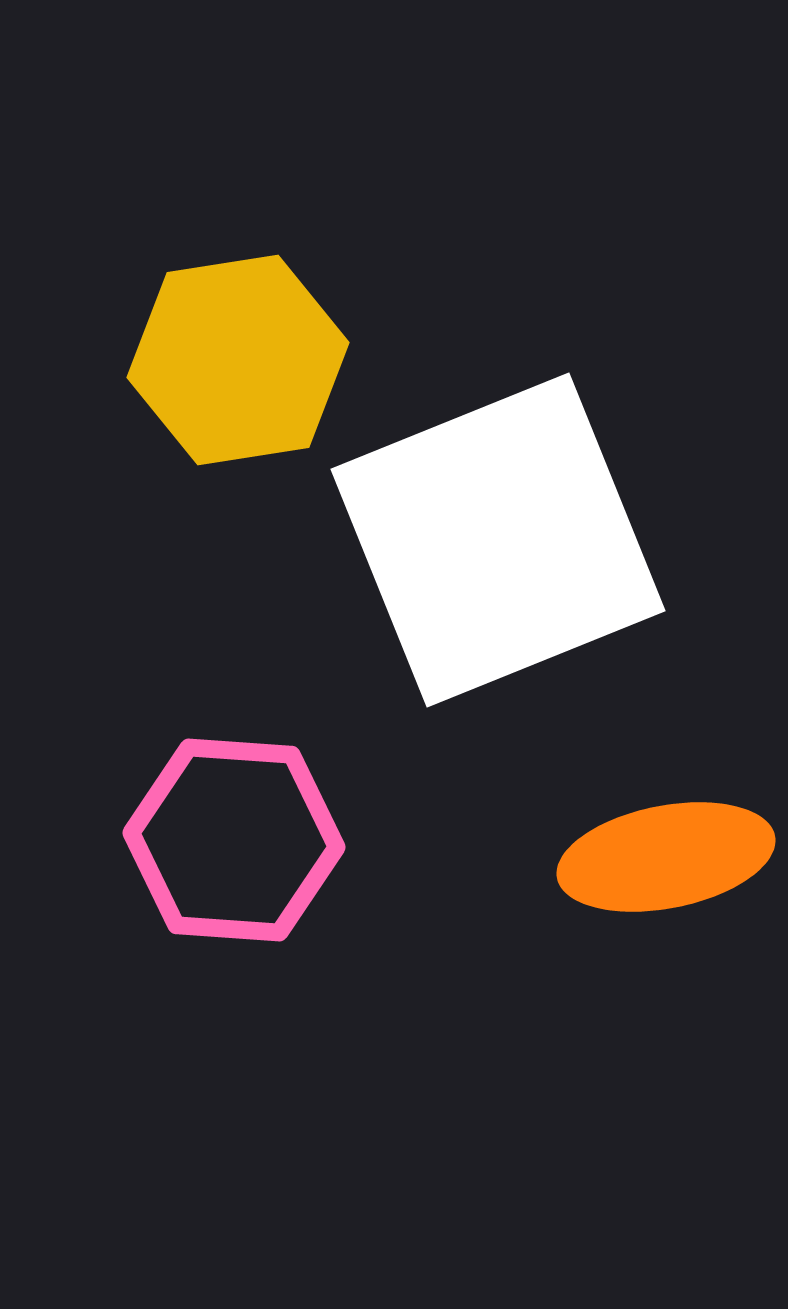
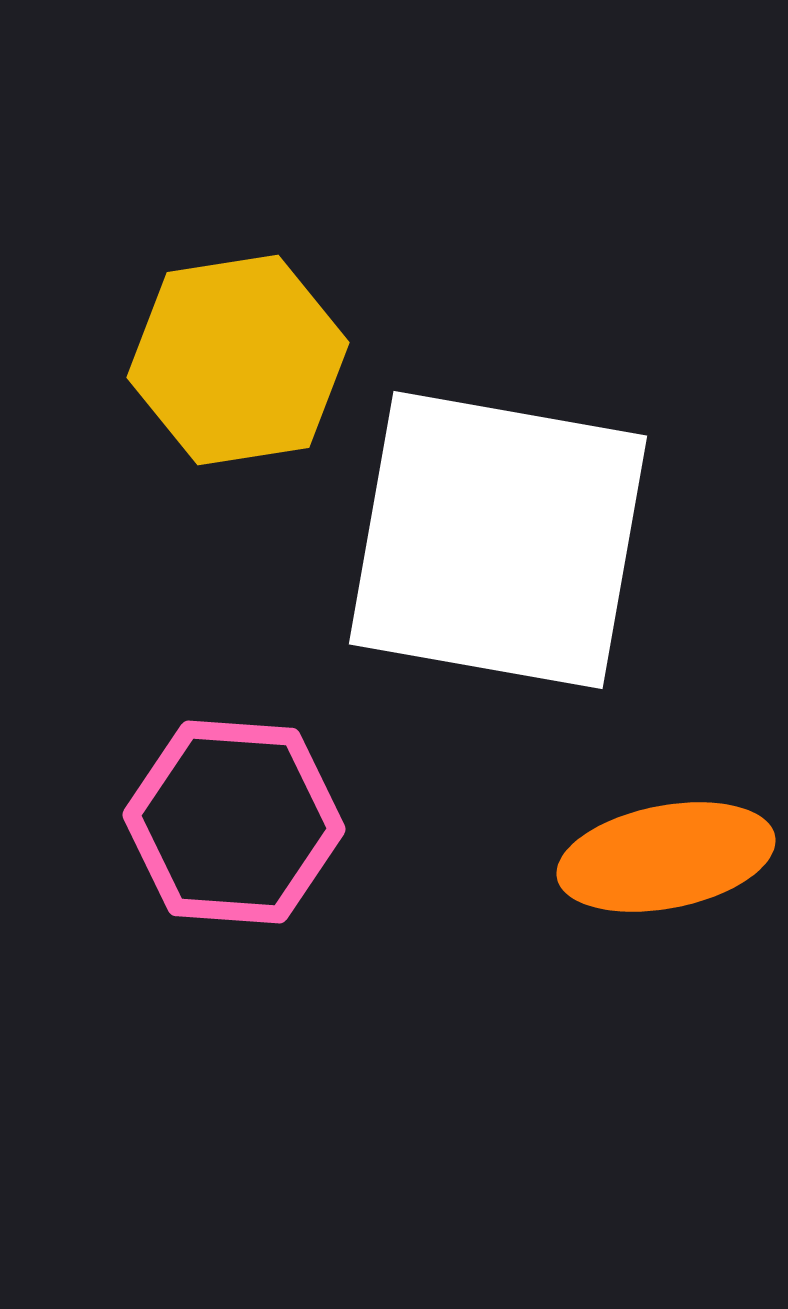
white square: rotated 32 degrees clockwise
pink hexagon: moved 18 px up
